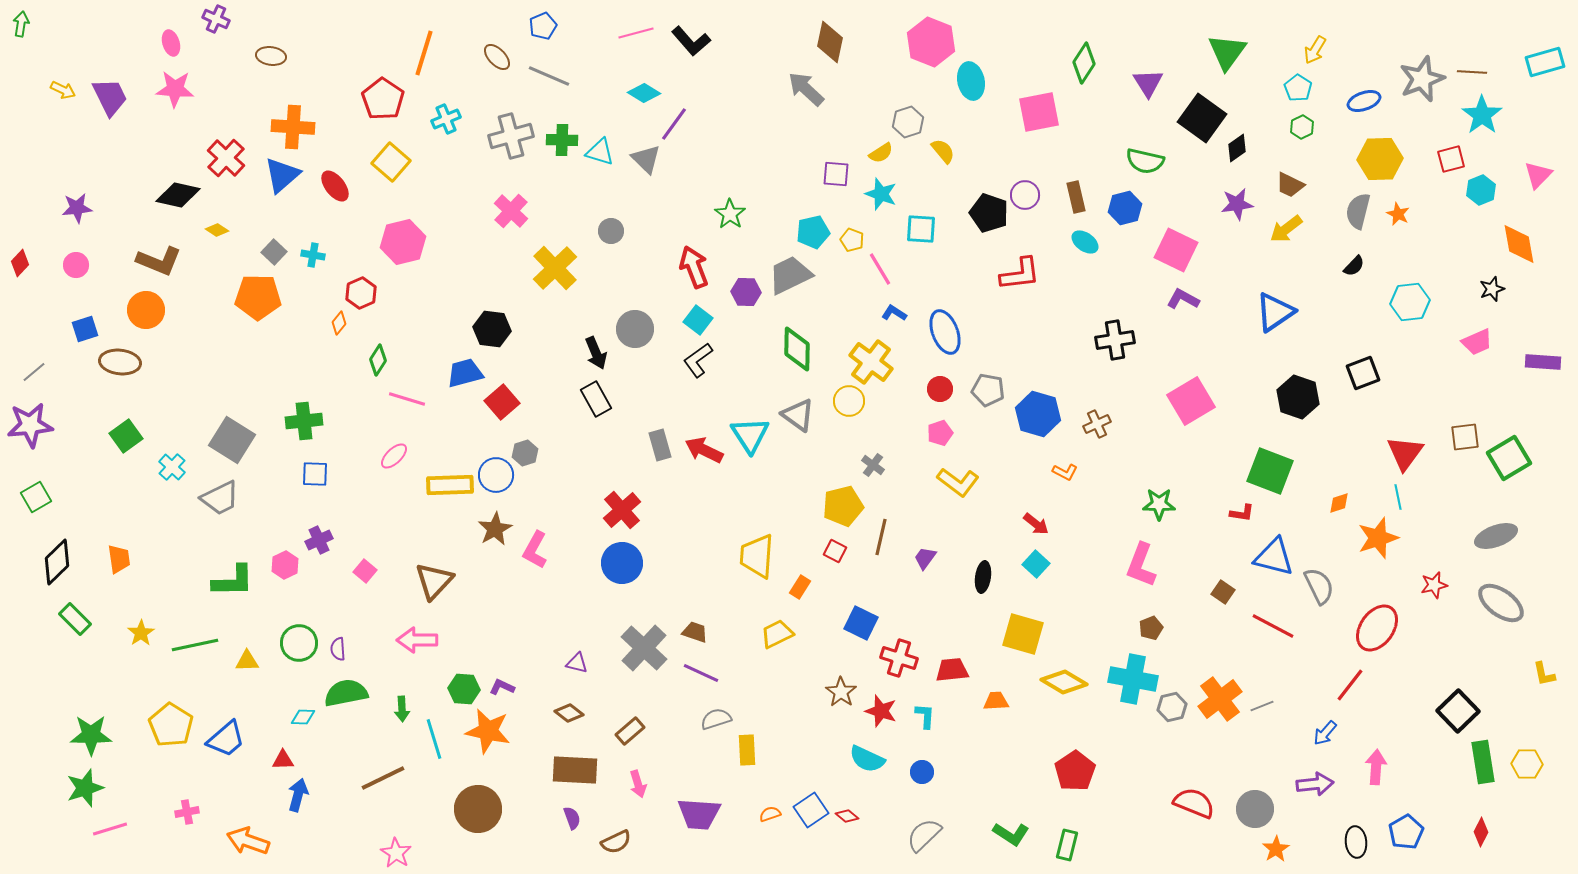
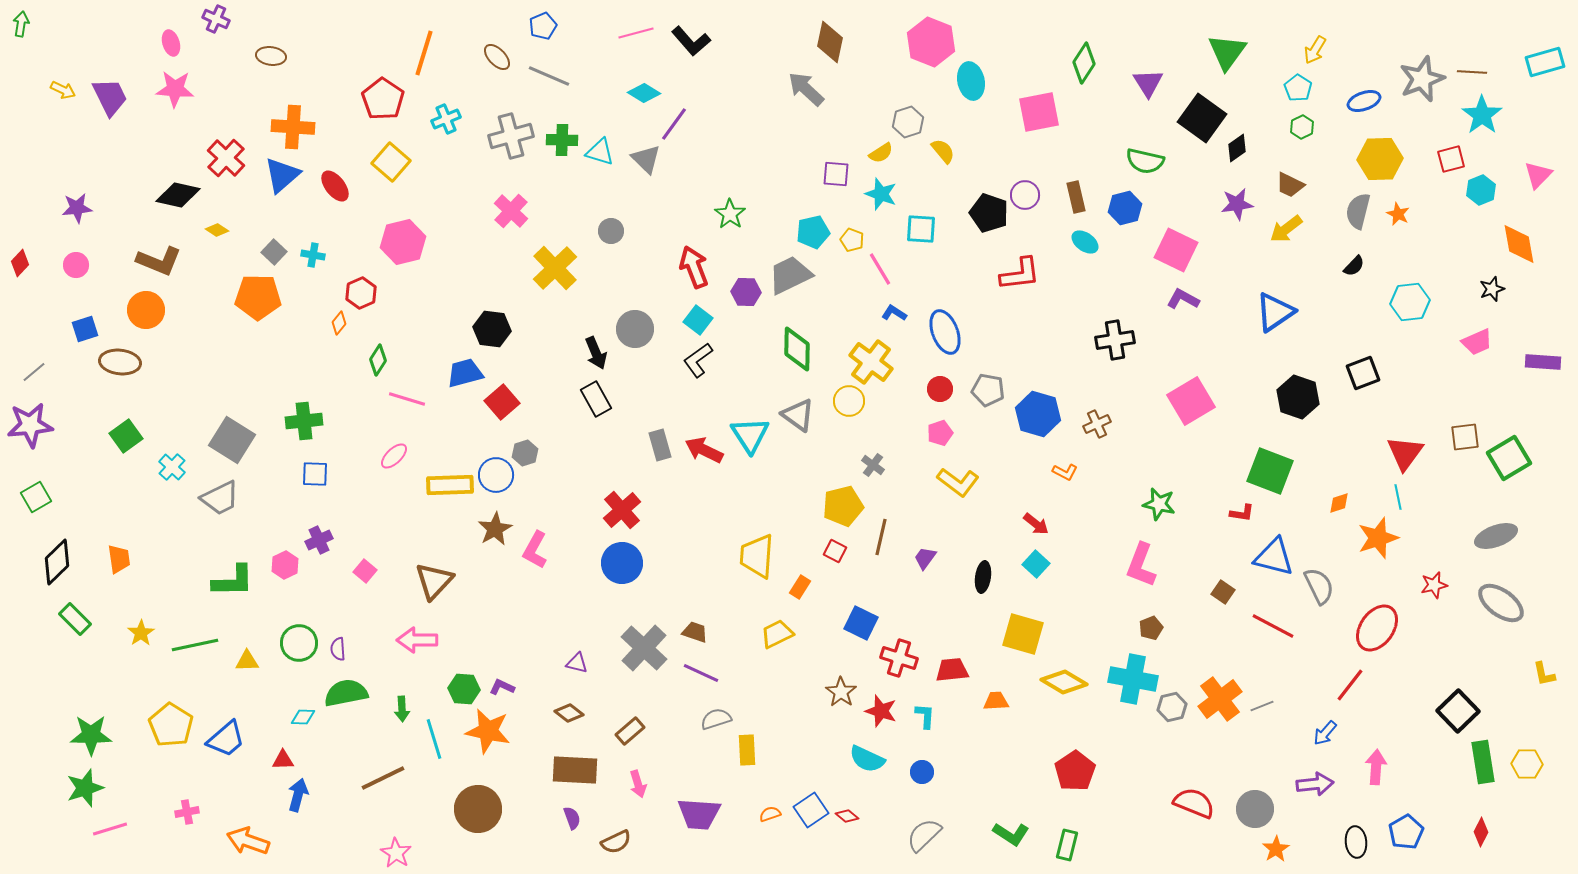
green star at (1159, 504): rotated 12 degrees clockwise
